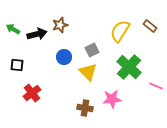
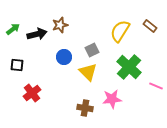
green arrow: rotated 112 degrees clockwise
